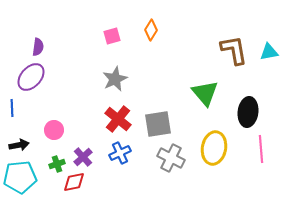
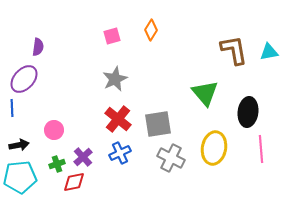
purple ellipse: moved 7 px left, 2 px down
